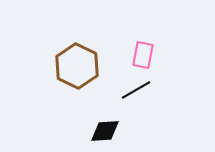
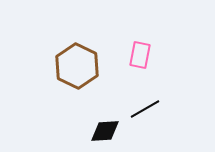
pink rectangle: moved 3 px left
black line: moved 9 px right, 19 px down
